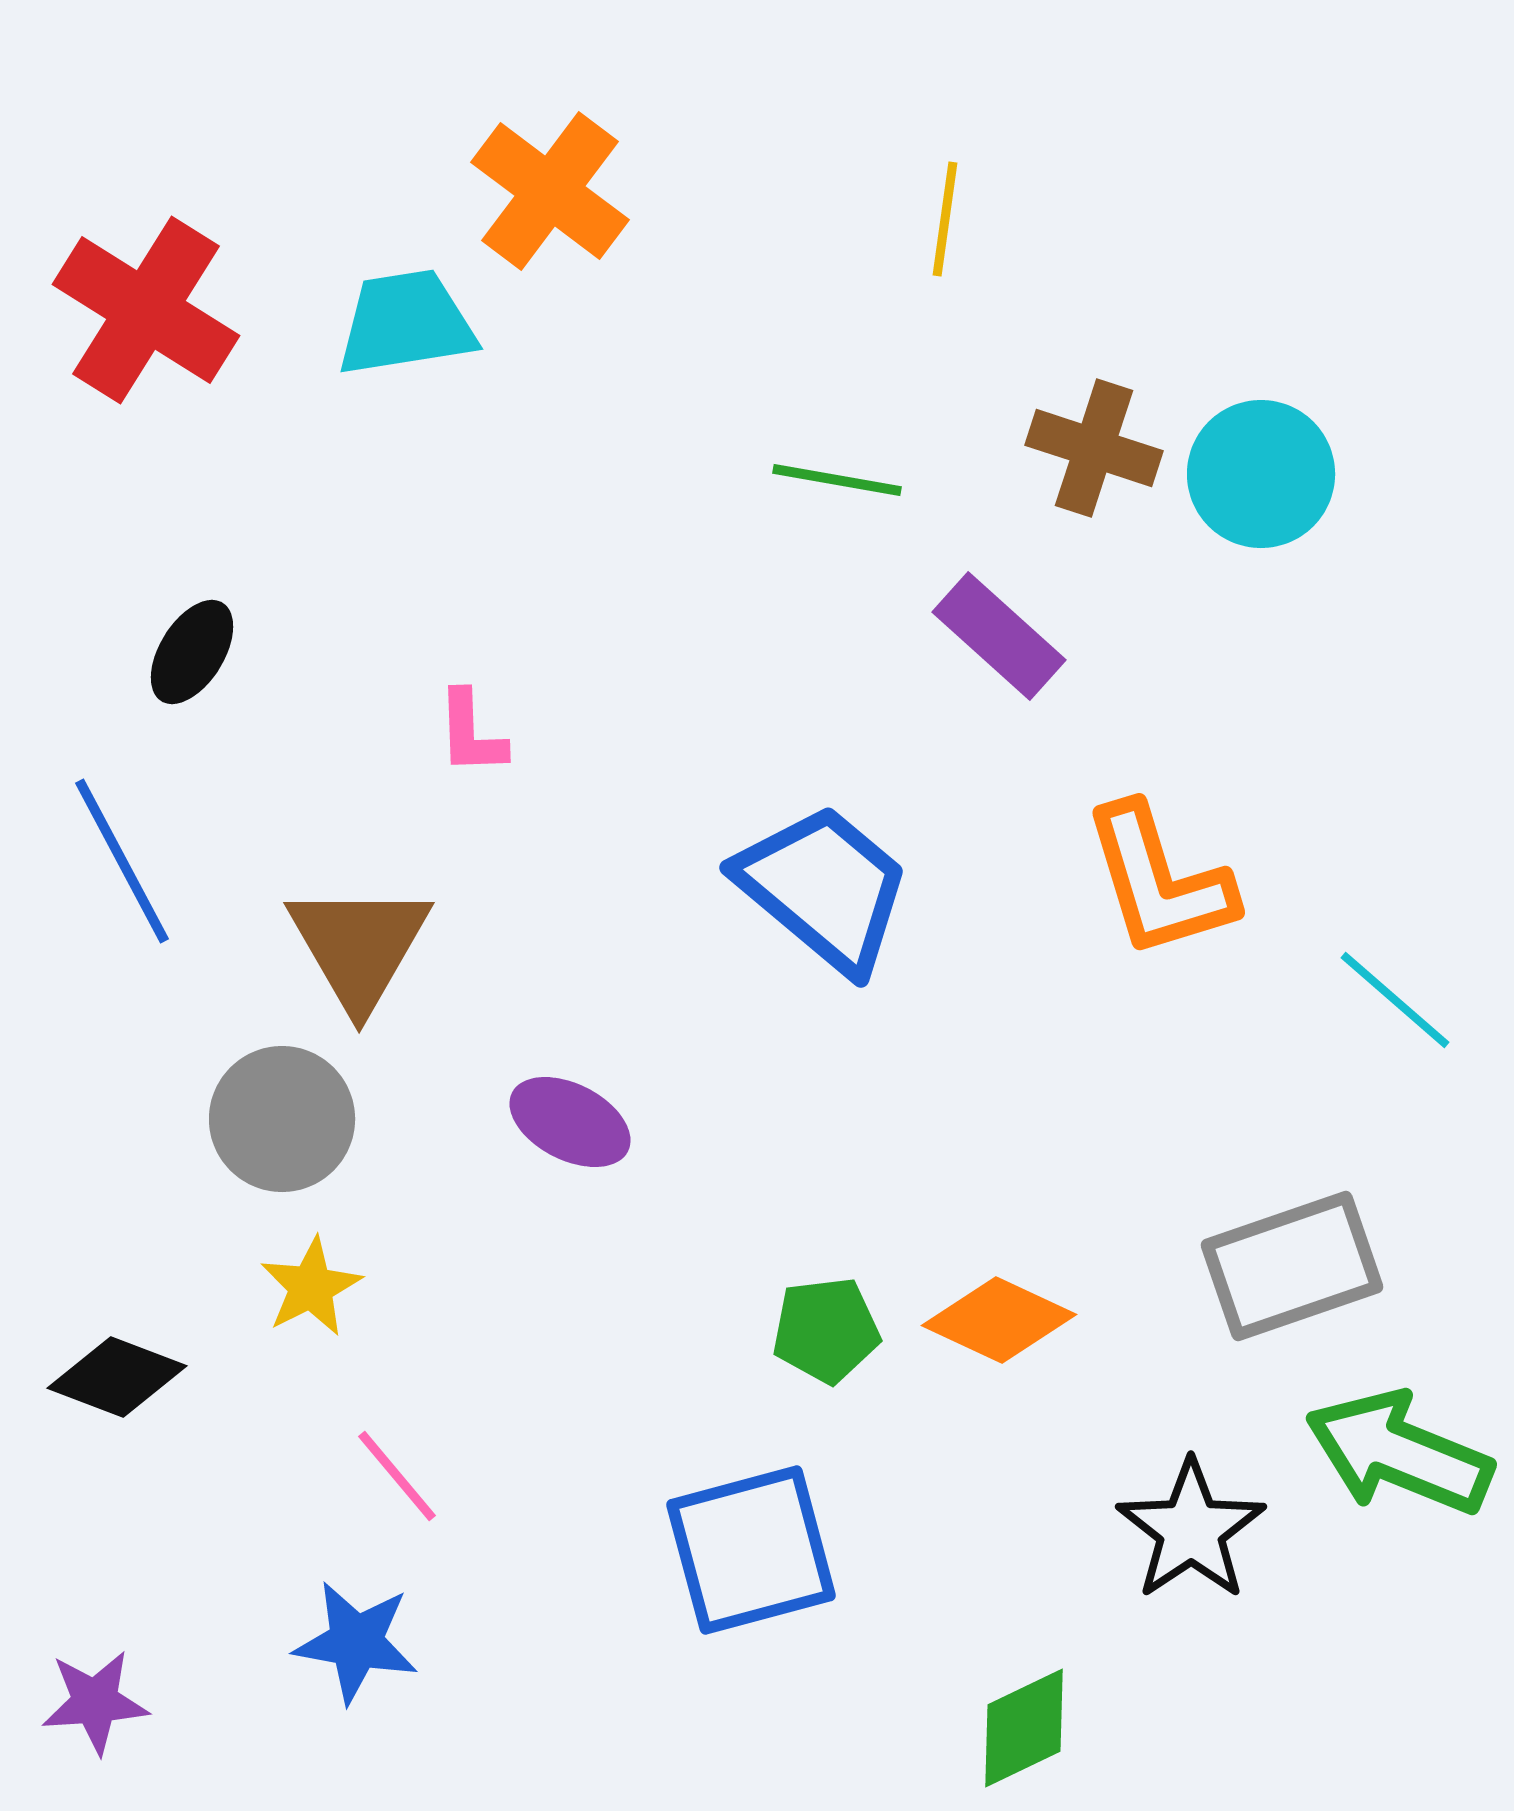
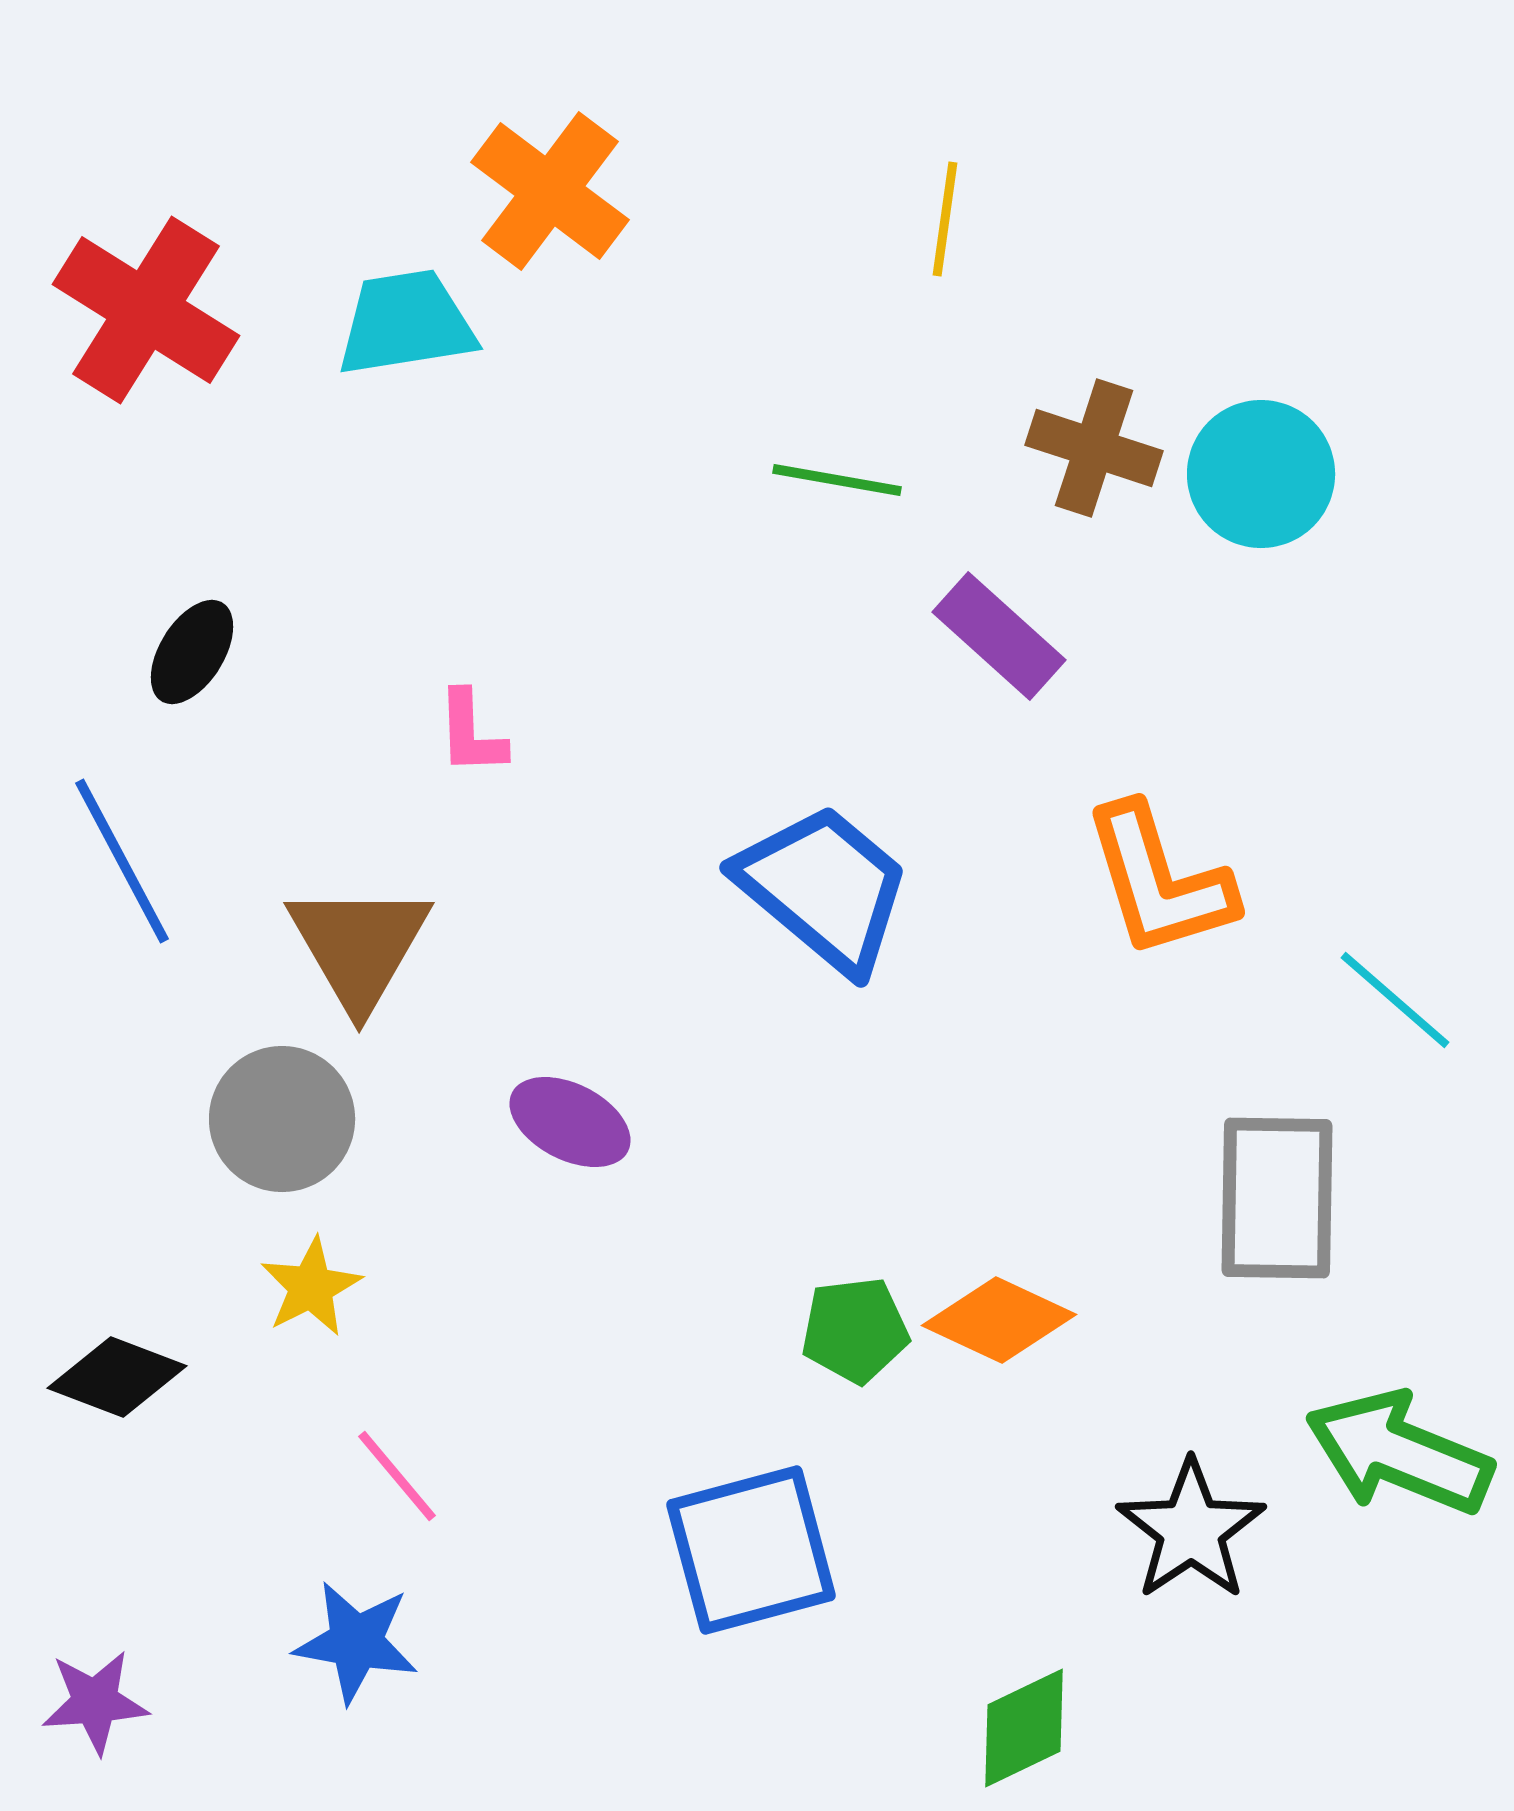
gray rectangle: moved 15 px left, 68 px up; rotated 70 degrees counterclockwise
green pentagon: moved 29 px right
